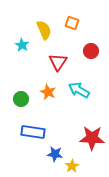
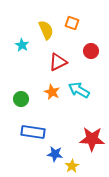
yellow semicircle: moved 2 px right
red triangle: rotated 30 degrees clockwise
orange star: moved 4 px right
red star: moved 1 px down
